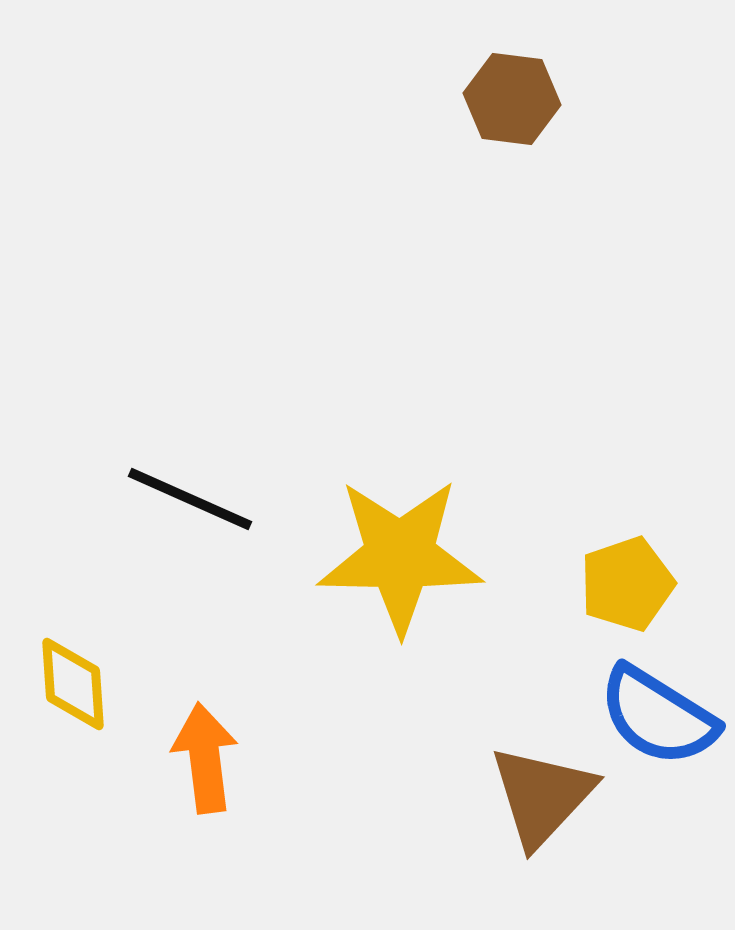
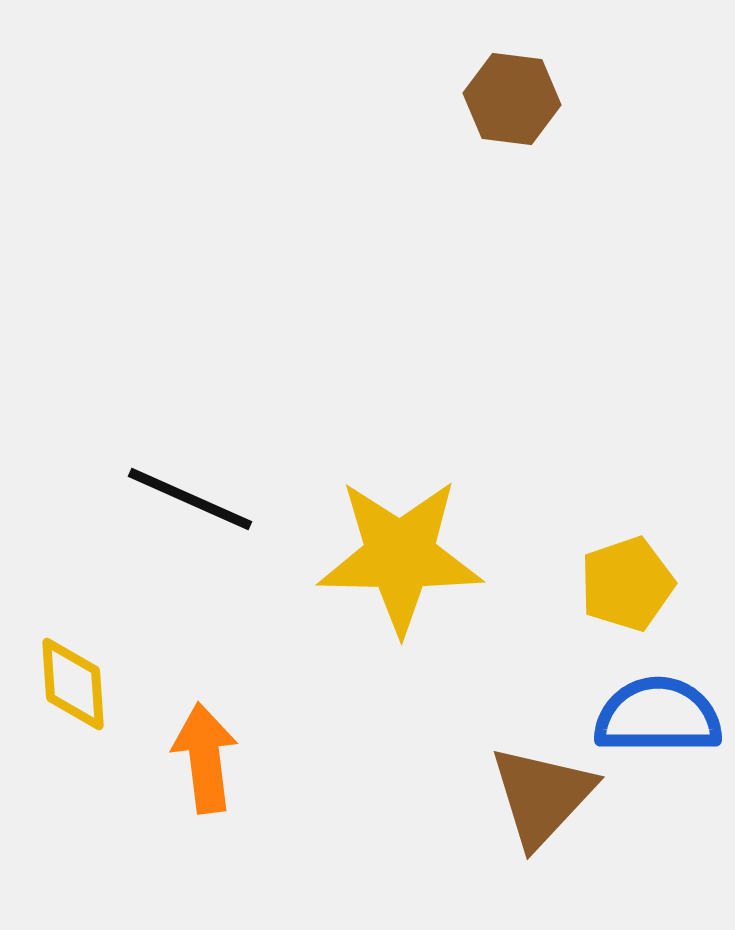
blue semicircle: rotated 148 degrees clockwise
